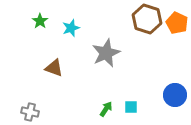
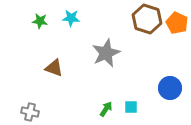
green star: rotated 28 degrees counterclockwise
cyan star: moved 10 px up; rotated 24 degrees clockwise
blue circle: moved 5 px left, 7 px up
